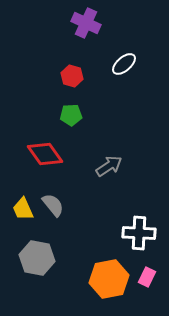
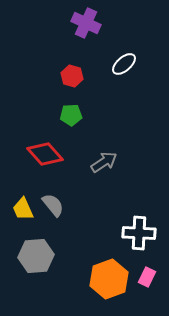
red diamond: rotated 6 degrees counterclockwise
gray arrow: moved 5 px left, 4 px up
gray hexagon: moved 1 px left, 2 px up; rotated 16 degrees counterclockwise
orange hexagon: rotated 9 degrees counterclockwise
